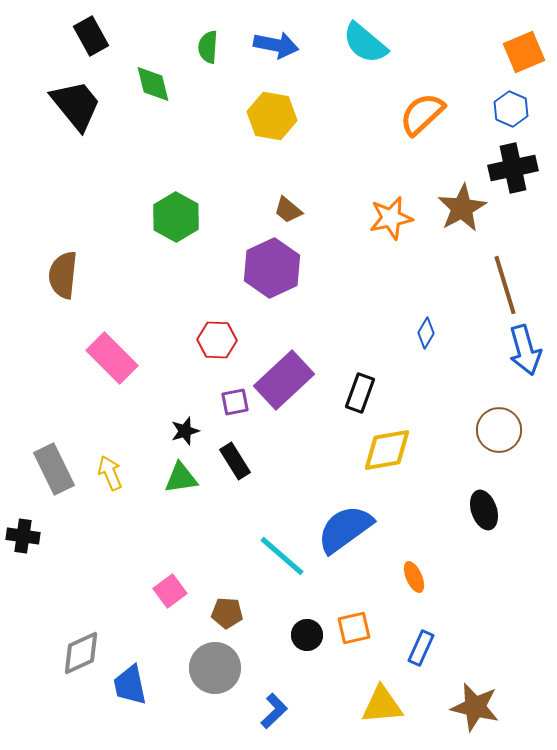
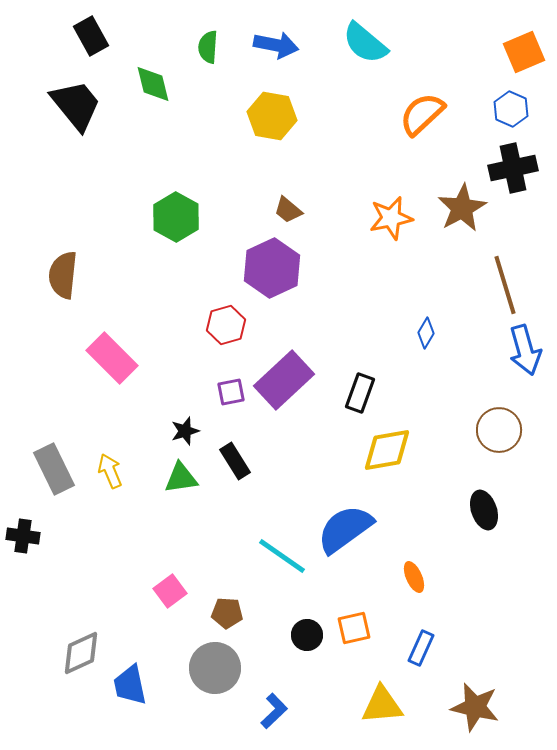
red hexagon at (217, 340): moved 9 px right, 15 px up; rotated 18 degrees counterclockwise
purple square at (235, 402): moved 4 px left, 10 px up
yellow arrow at (110, 473): moved 2 px up
cyan line at (282, 556): rotated 6 degrees counterclockwise
